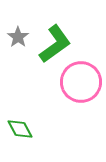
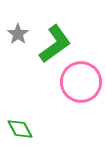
gray star: moved 3 px up
